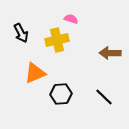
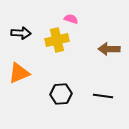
black arrow: rotated 60 degrees counterclockwise
brown arrow: moved 1 px left, 4 px up
orange triangle: moved 16 px left
black line: moved 1 px left, 1 px up; rotated 36 degrees counterclockwise
